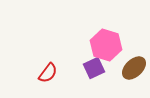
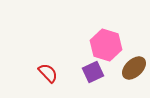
purple square: moved 1 px left, 4 px down
red semicircle: rotated 80 degrees counterclockwise
